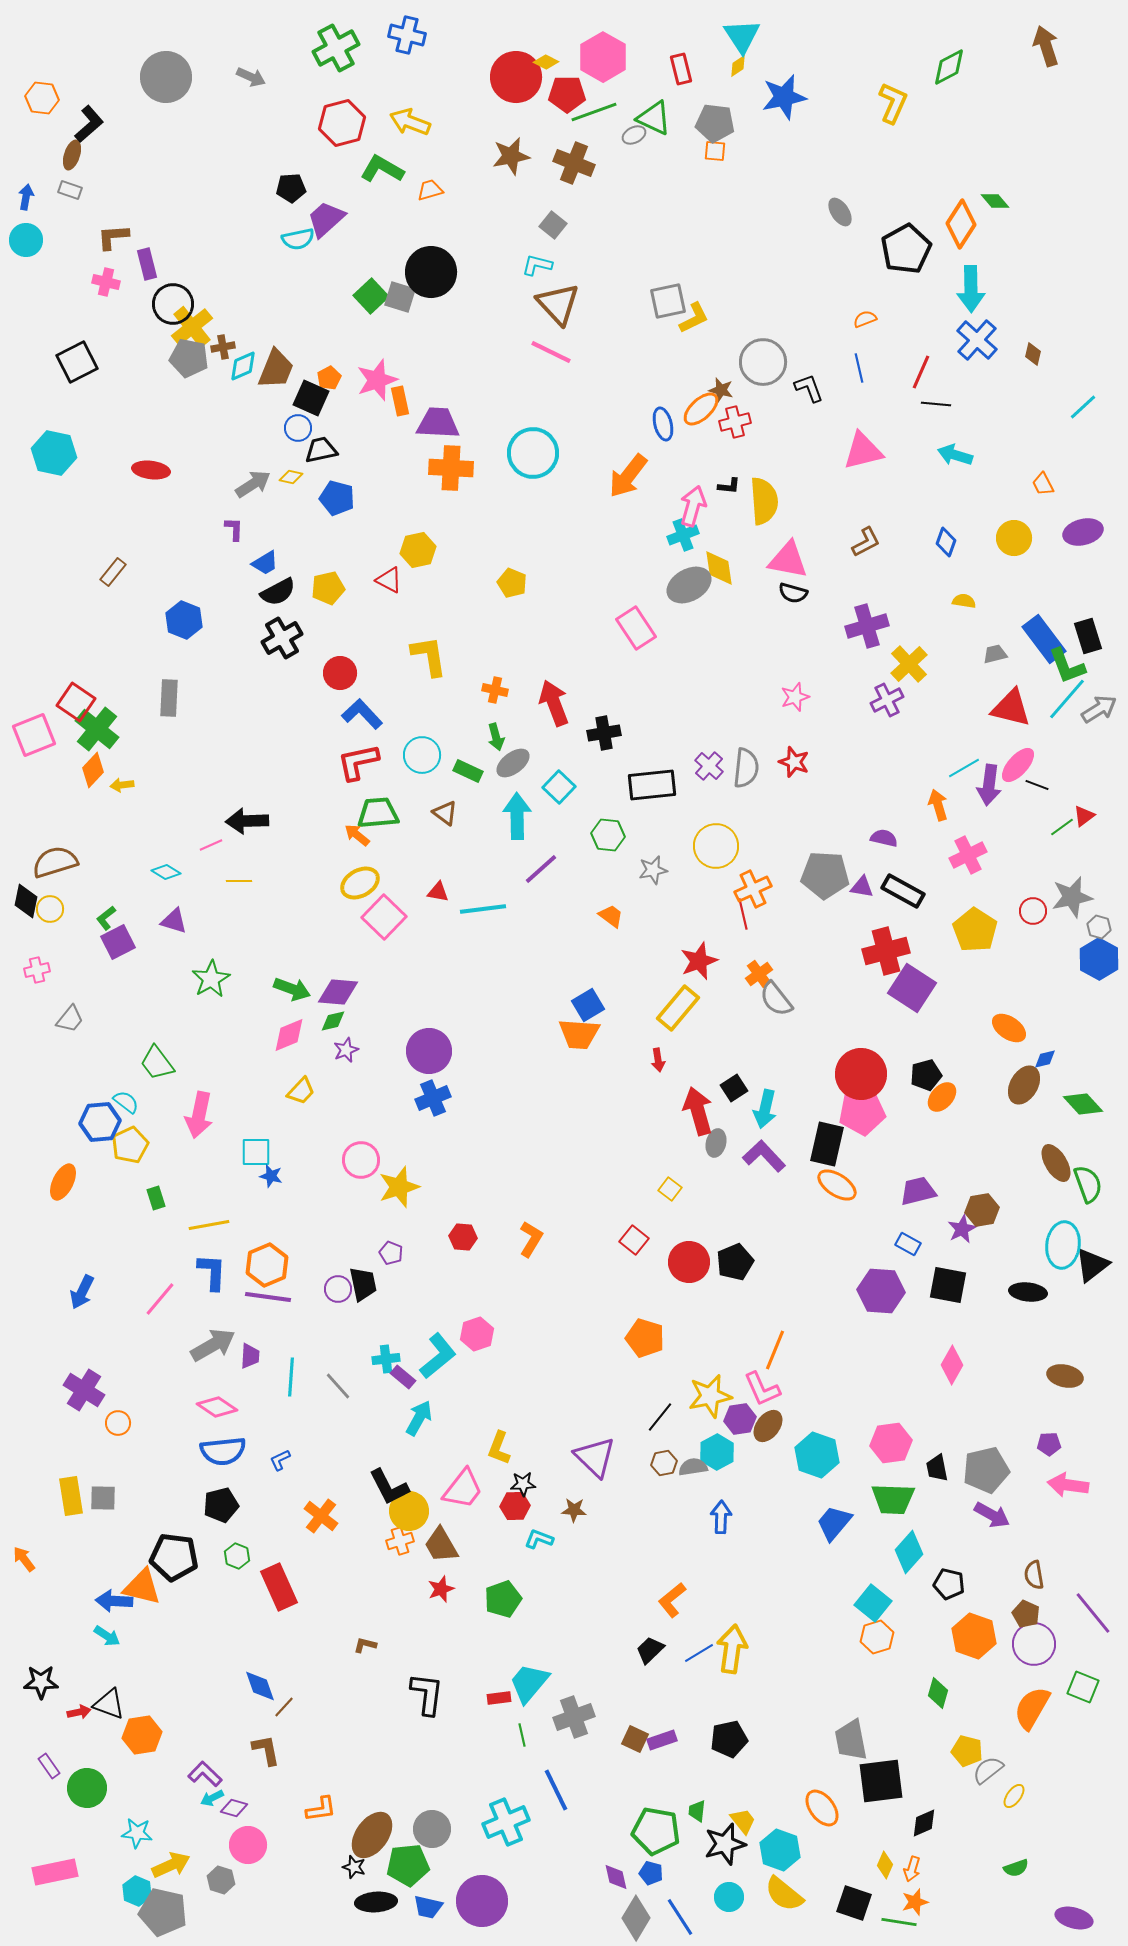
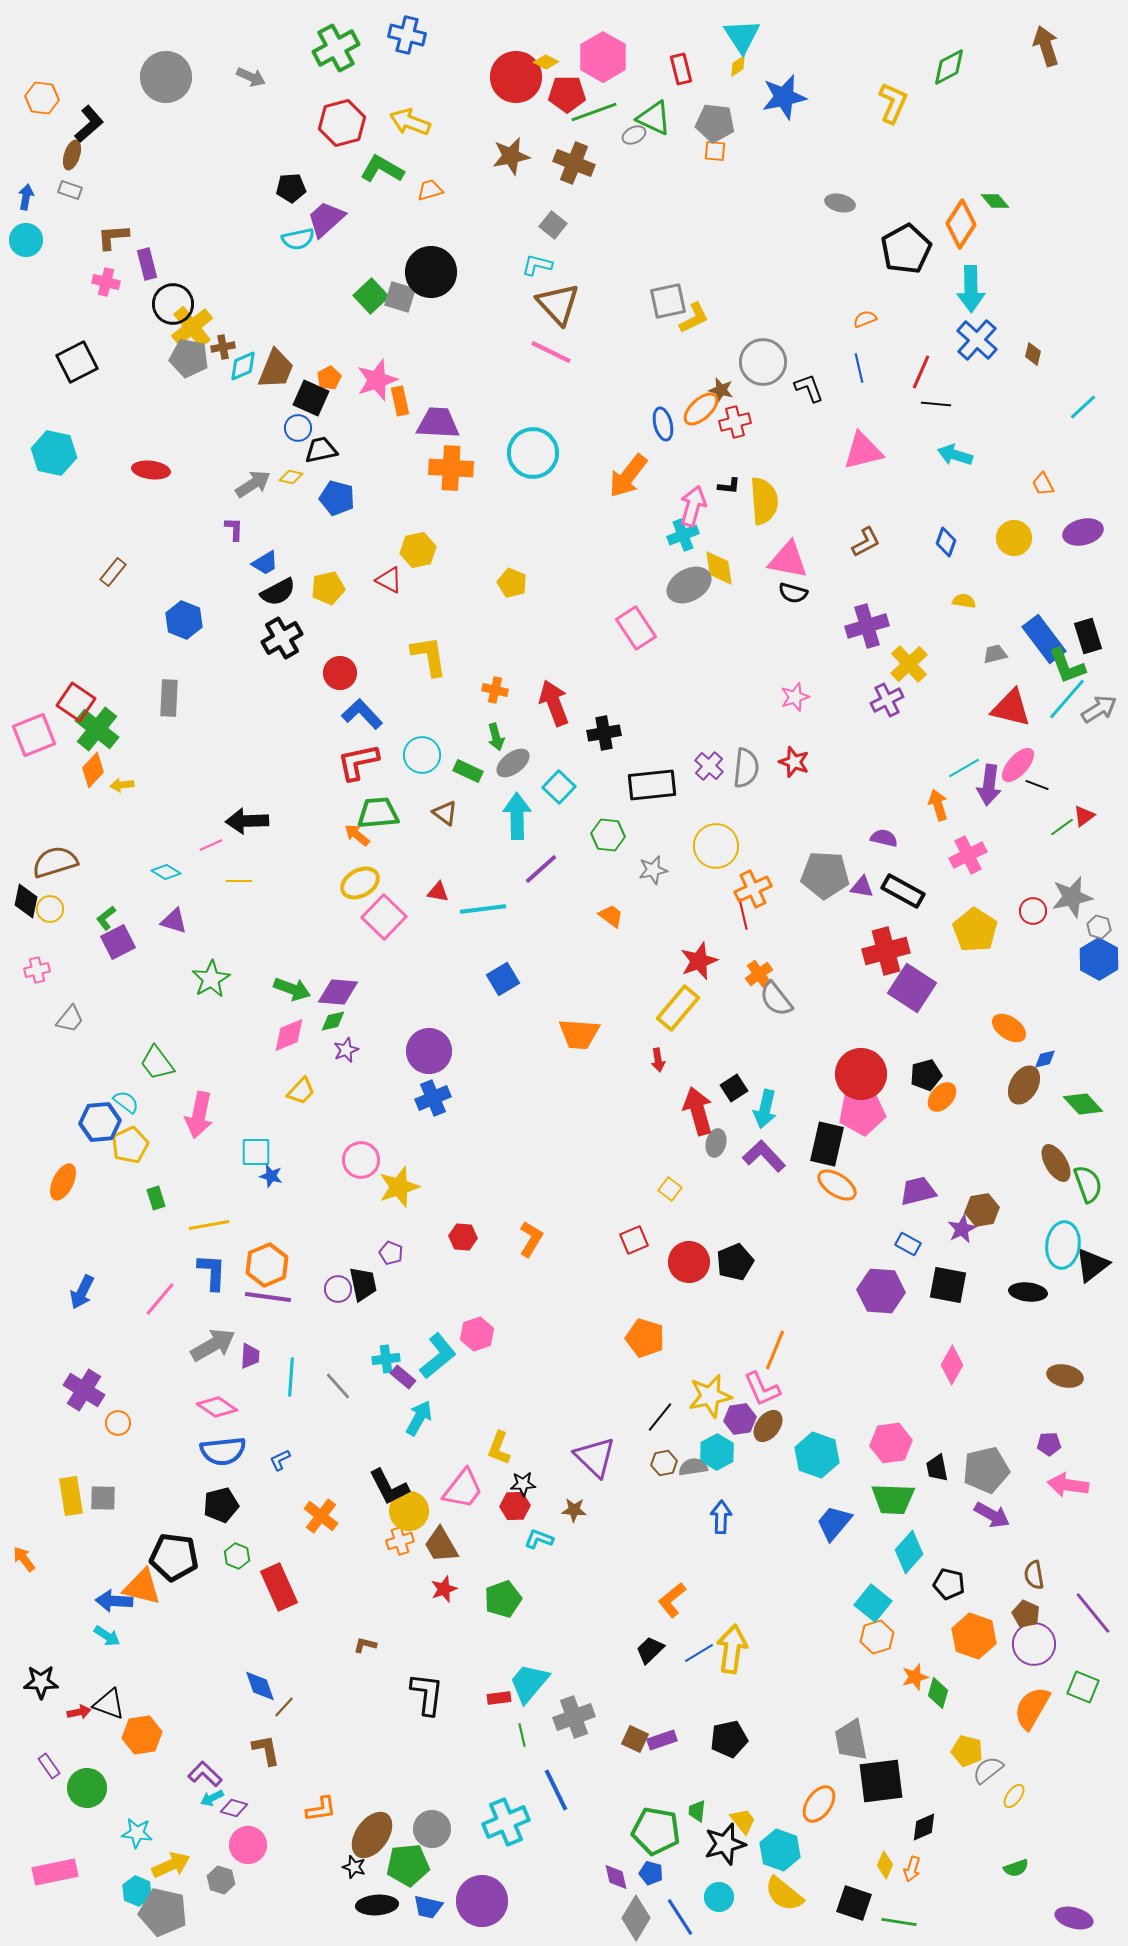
gray ellipse at (840, 212): moved 9 px up; rotated 44 degrees counterclockwise
blue square at (588, 1005): moved 85 px left, 26 px up
red square at (634, 1240): rotated 28 degrees clockwise
red star at (441, 1589): moved 3 px right
orange ellipse at (822, 1808): moved 3 px left, 4 px up; rotated 72 degrees clockwise
black diamond at (924, 1823): moved 4 px down
cyan circle at (729, 1897): moved 10 px left
black ellipse at (376, 1902): moved 1 px right, 3 px down
orange star at (915, 1902): moved 225 px up
